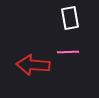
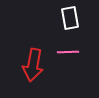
red arrow: rotated 84 degrees counterclockwise
